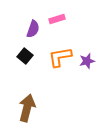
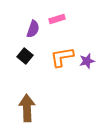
orange L-shape: moved 2 px right
brown arrow: rotated 16 degrees counterclockwise
